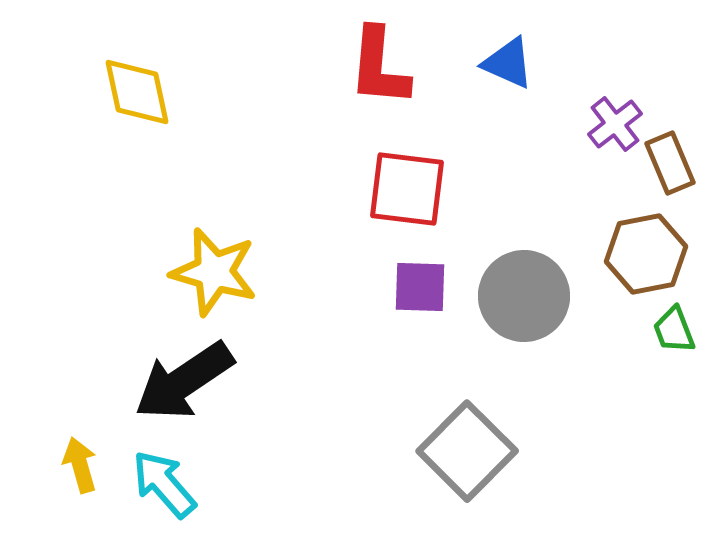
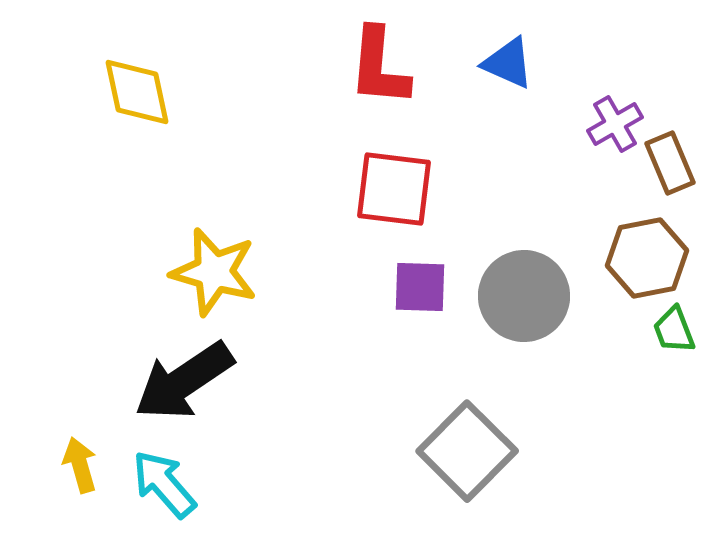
purple cross: rotated 8 degrees clockwise
red square: moved 13 px left
brown hexagon: moved 1 px right, 4 px down
